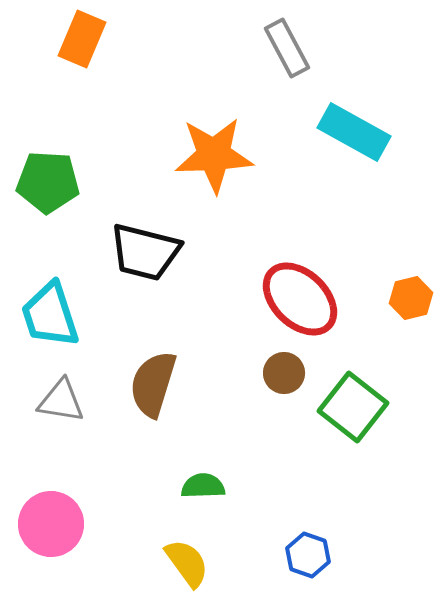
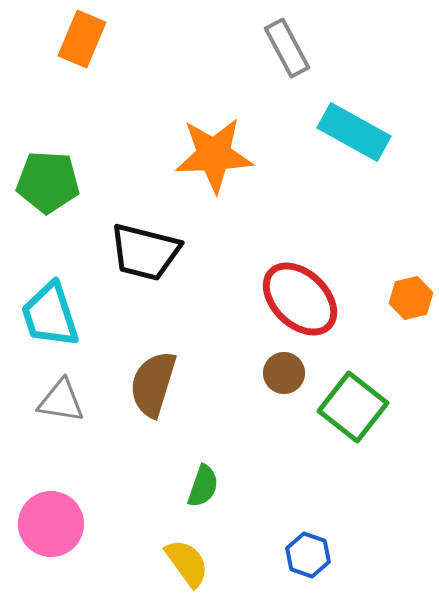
green semicircle: rotated 111 degrees clockwise
